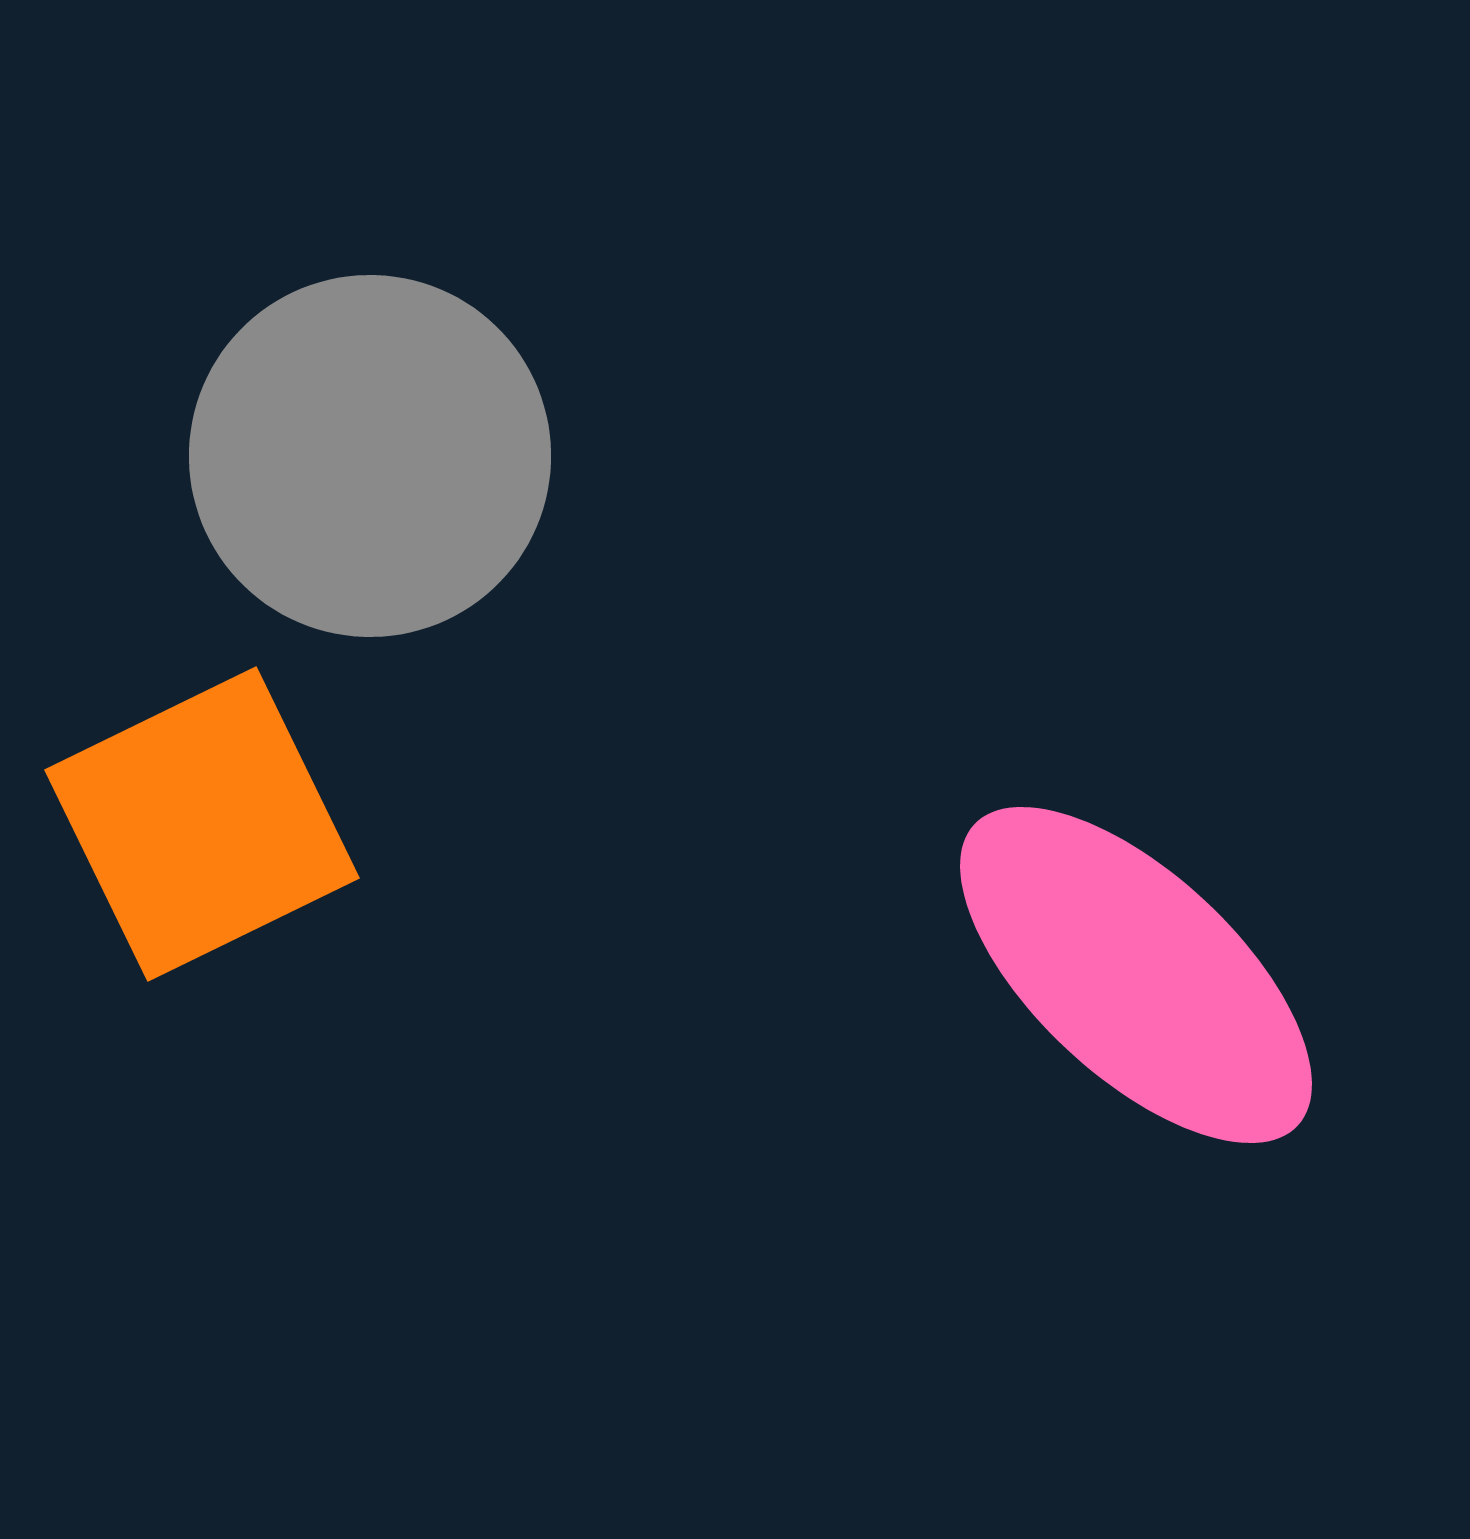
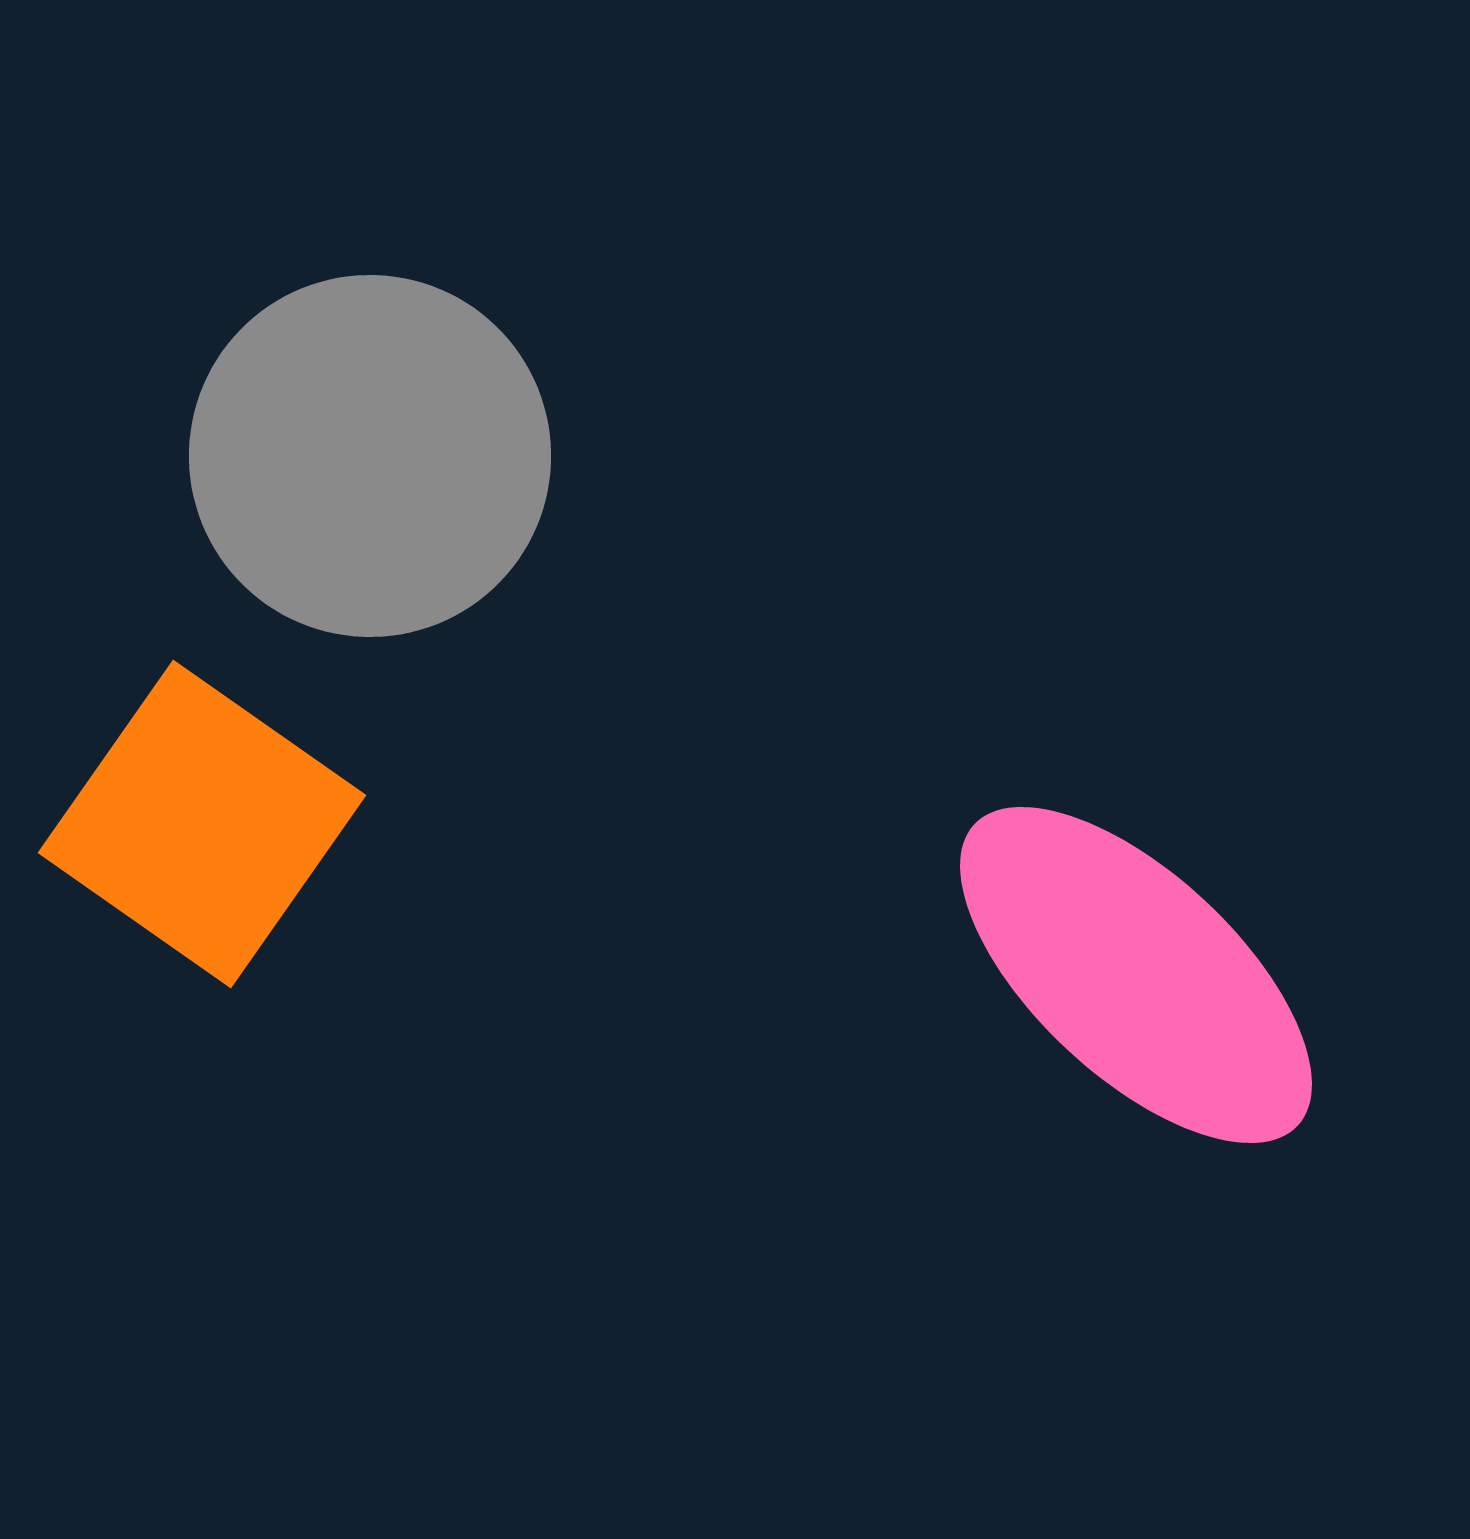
orange square: rotated 29 degrees counterclockwise
